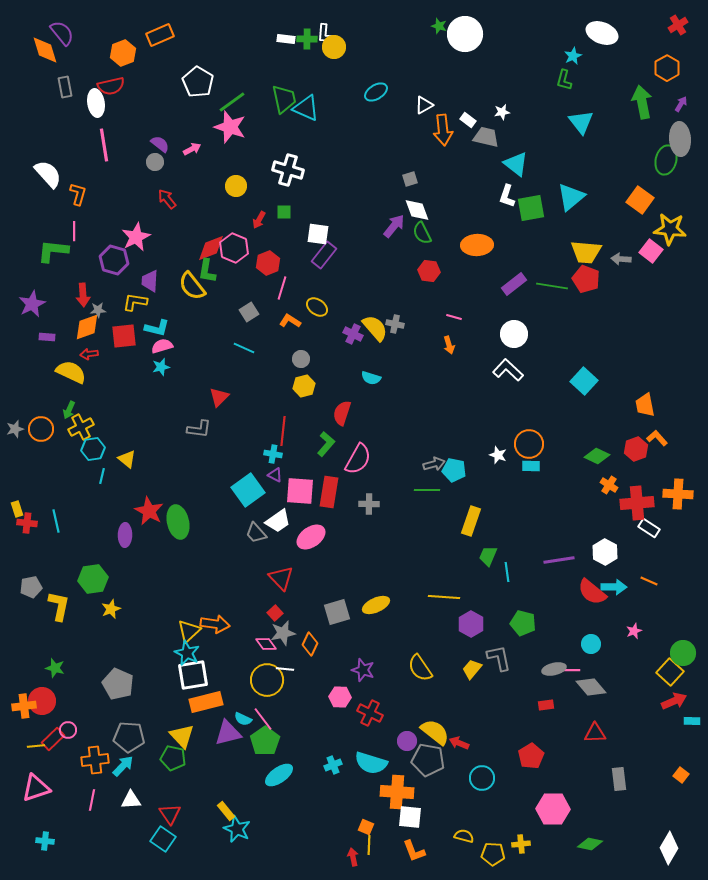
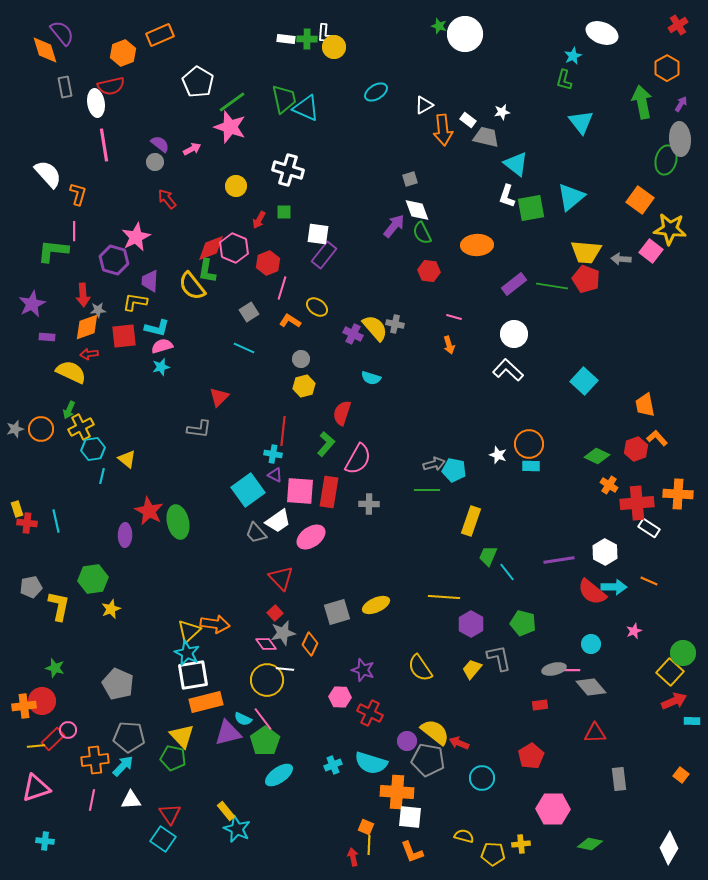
cyan line at (507, 572): rotated 30 degrees counterclockwise
red rectangle at (546, 705): moved 6 px left
orange L-shape at (414, 851): moved 2 px left, 1 px down
